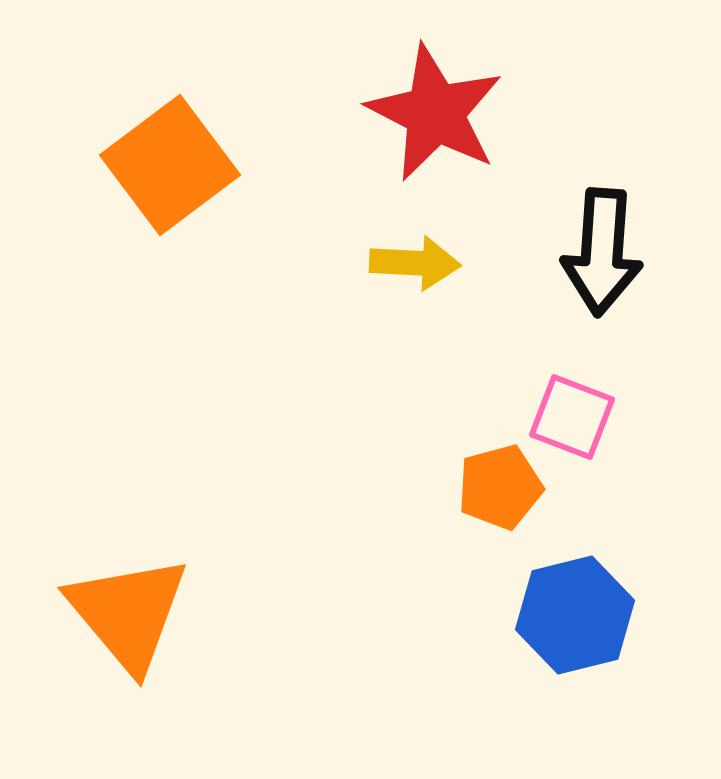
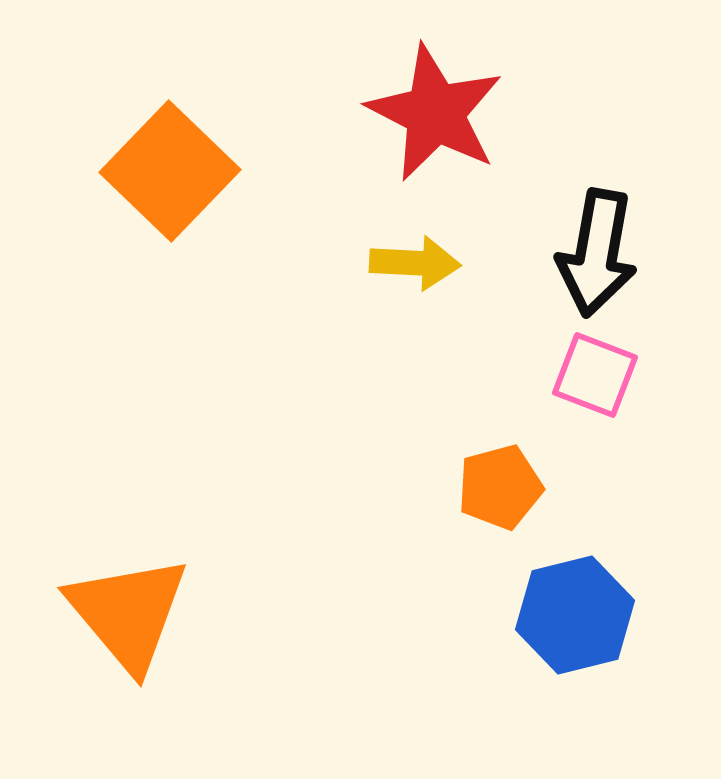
orange square: moved 6 px down; rotated 9 degrees counterclockwise
black arrow: moved 5 px left, 1 px down; rotated 6 degrees clockwise
pink square: moved 23 px right, 42 px up
